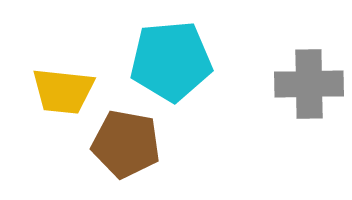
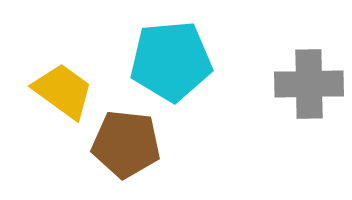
yellow trapezoid: rotated 150 degrees counterclockwise
brown pentagon: rotated 4 degrees counterclockwise
